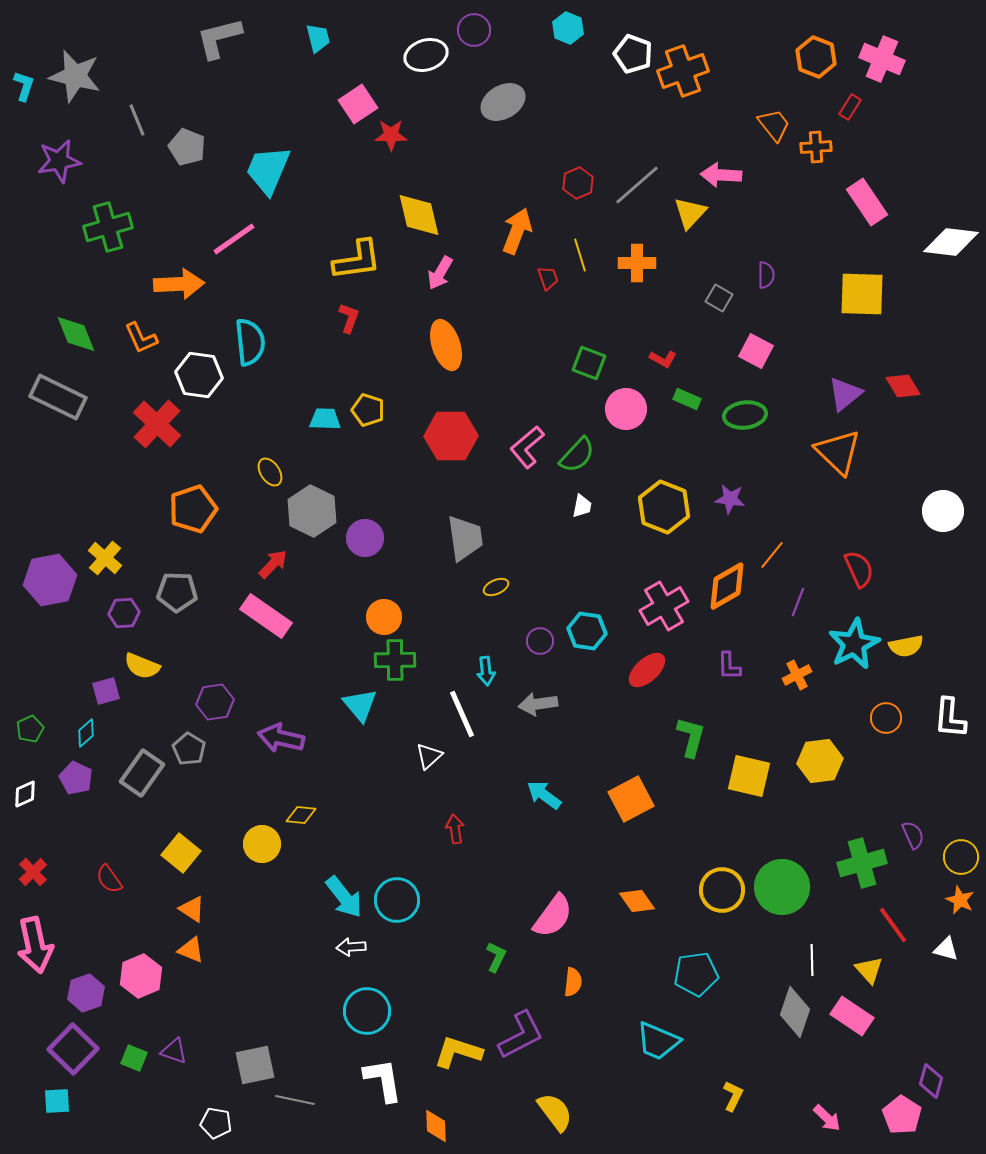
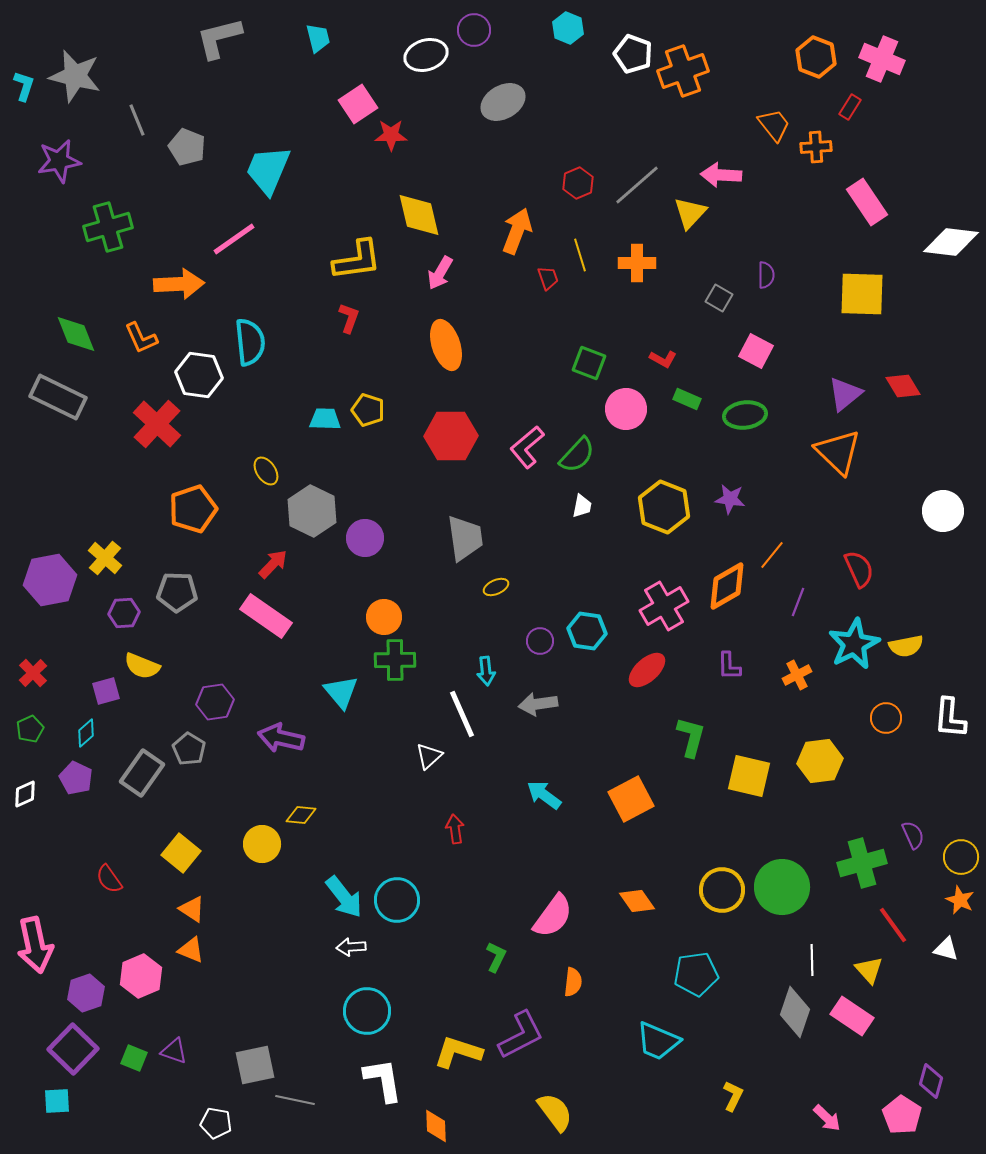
yellow ellipse at (270, 472): moved 4 px left, 1 px up
cyan triangle at (360, 705): moved 19 px left, 13 px up
red cross at (33, 872): moved 199 px up
